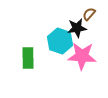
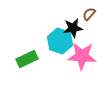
black star: moved 4 px left
green rectangle: moved 1 px left, 1 px down; rotated 65 degrees clockwise
